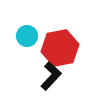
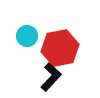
black L-shape: moved 1 px down
